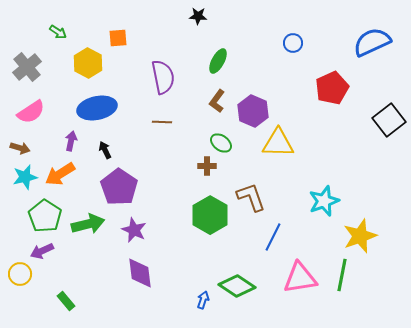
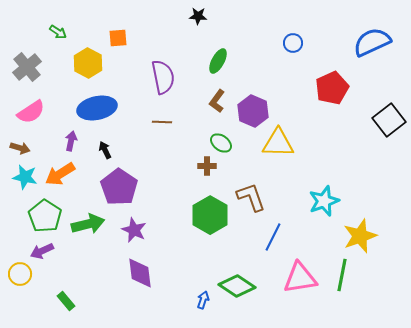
cyan star at (25, 177): rotated 25 degrees clockwise
